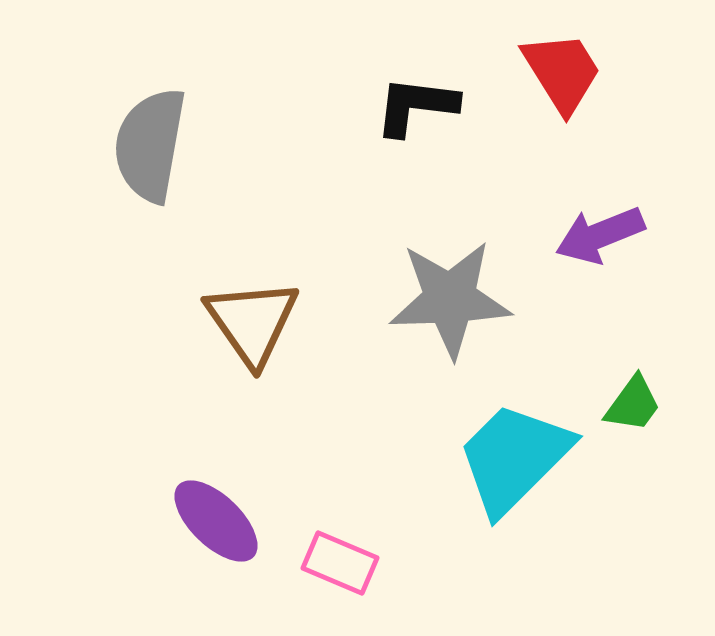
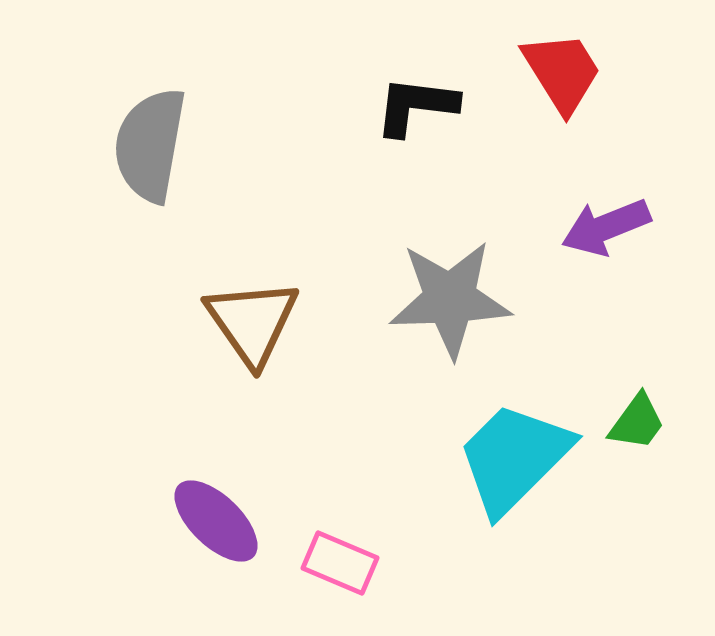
purple arrow: moved 6 px right, 8 px up
green trapezoid: moved 4 px right, 18 px down
